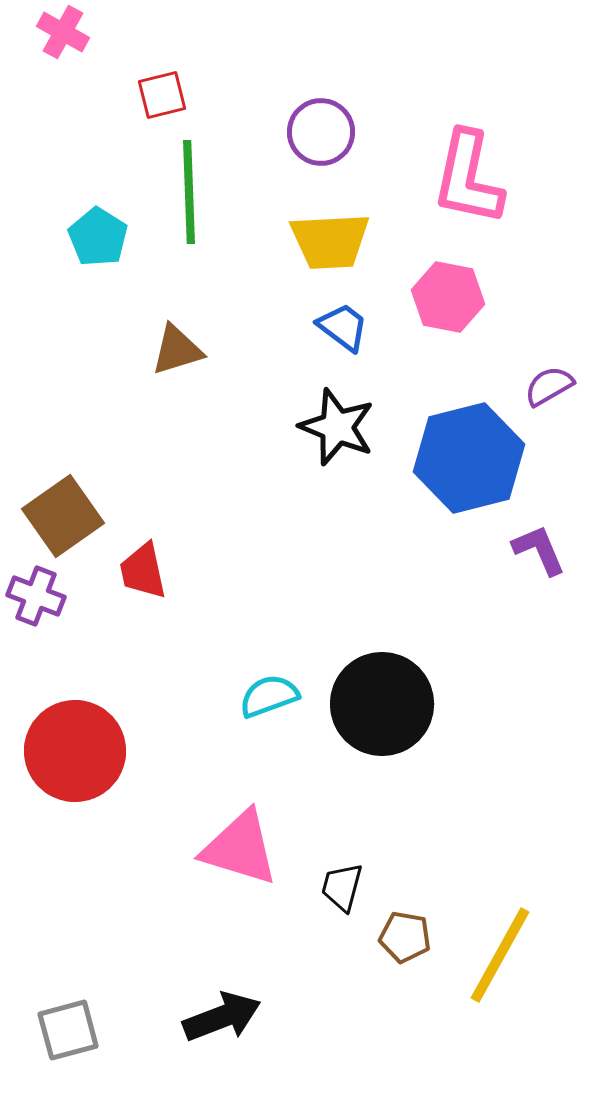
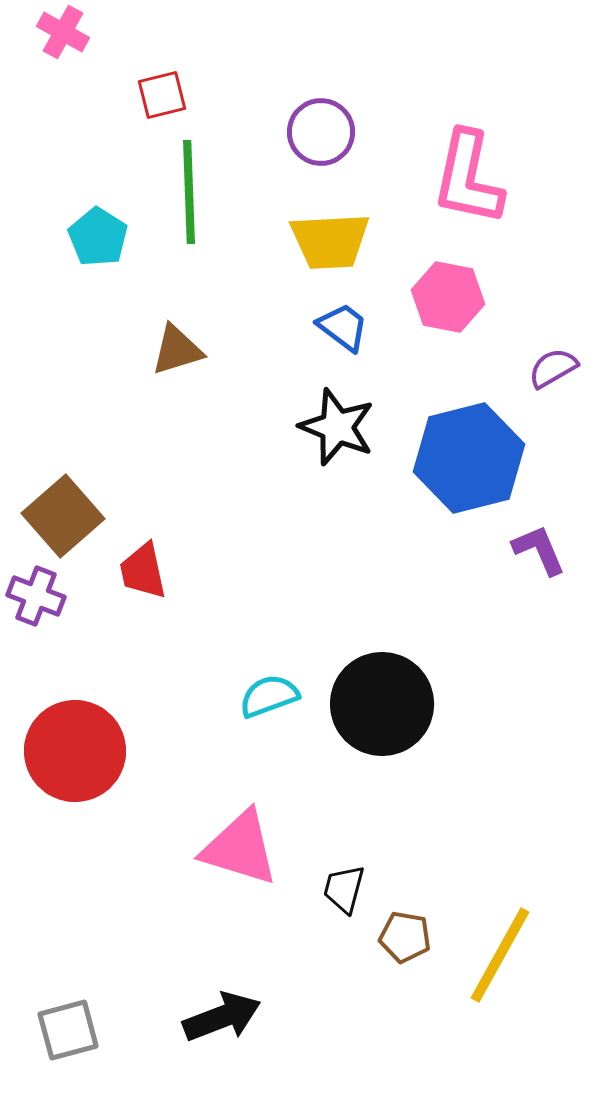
purple semicircle: moved 4 px right, 18 px up
brown square: rotated 6 degrees counterclockwise
black trapezoid: moved 2 px right, 2 px down
